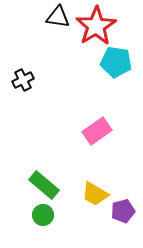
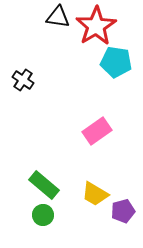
black cross: rotated 30 degrees counterclockwise
